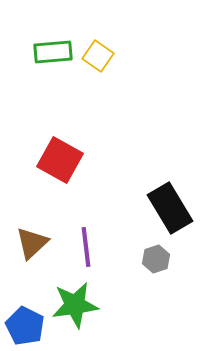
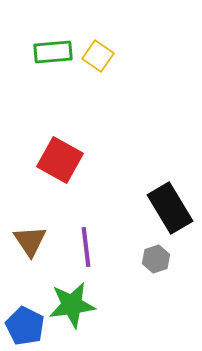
brown triangle: moved 2 px left, 2 px up; rotated 21 degrees counterclockwise
green star: moved 3 px left
